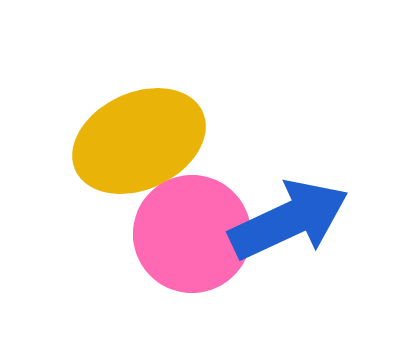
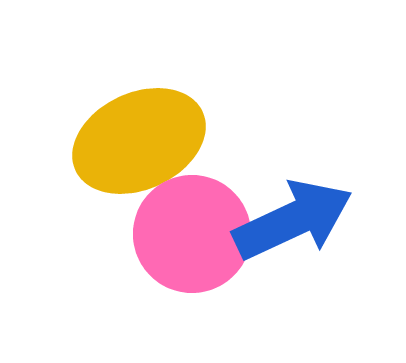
blue arrow: moved 4 px right
